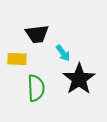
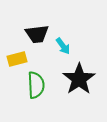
cyan arrow: moved 7 px up
yellow rectangle: rotated 18 degrees counterclockwise
green semicircle: moved 3 px up
